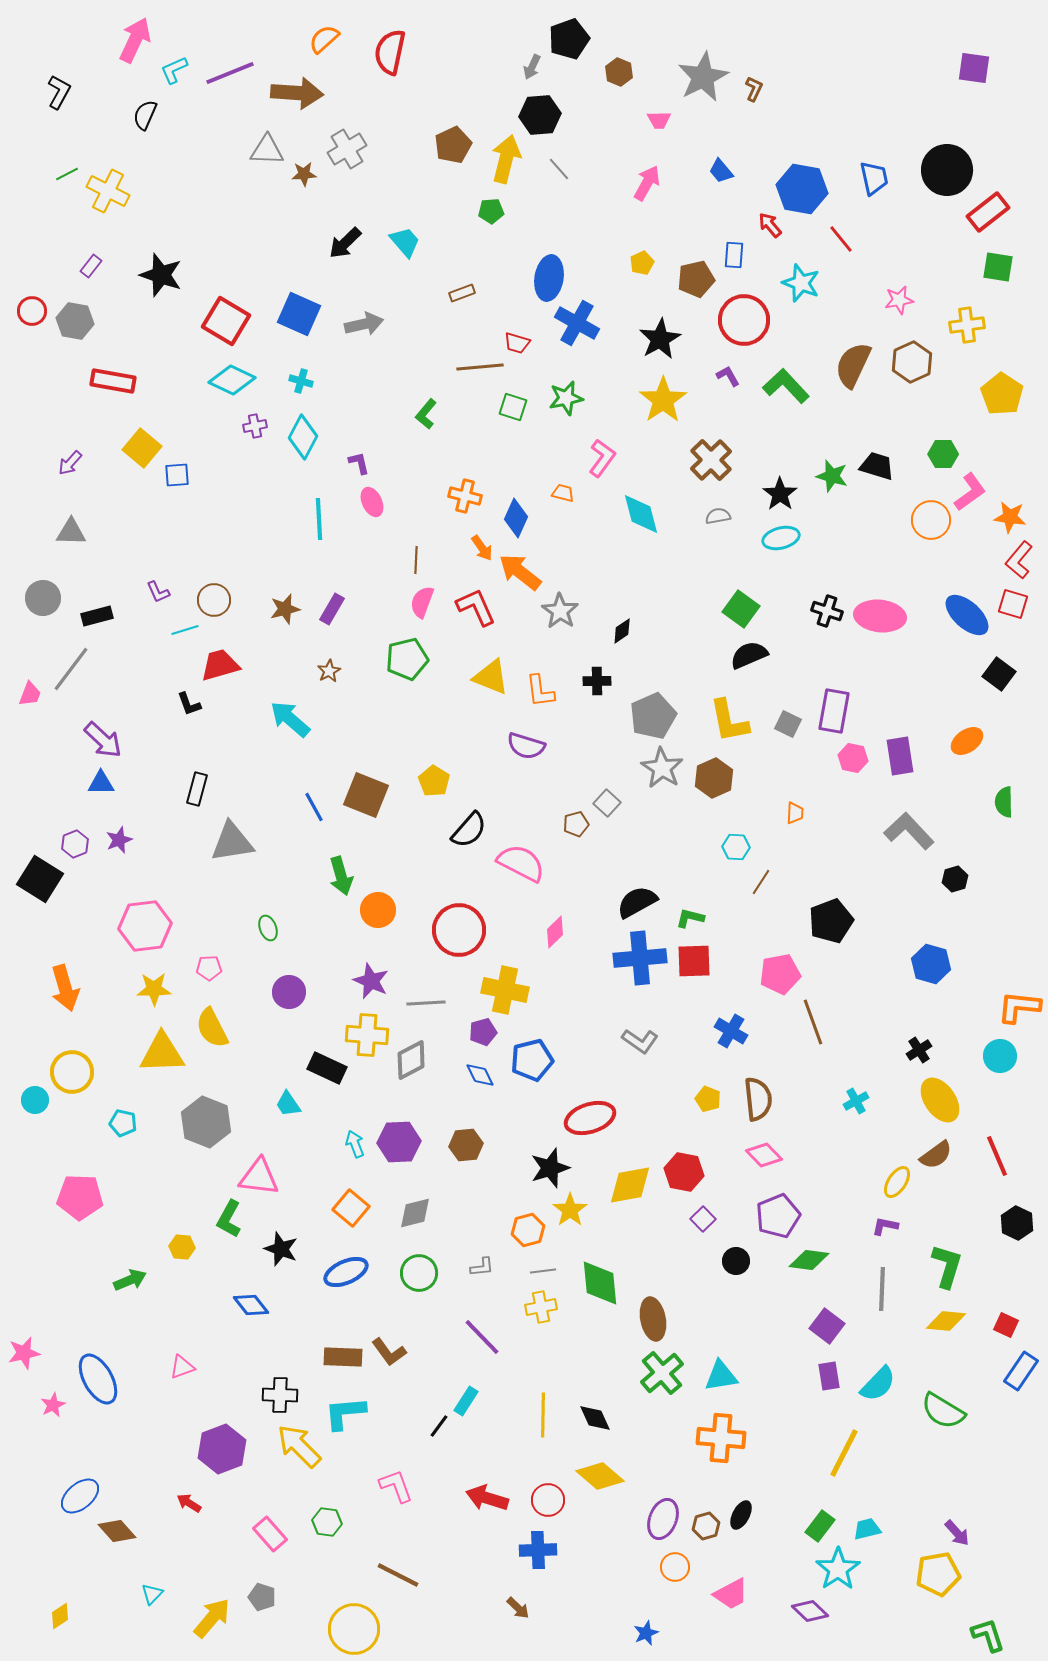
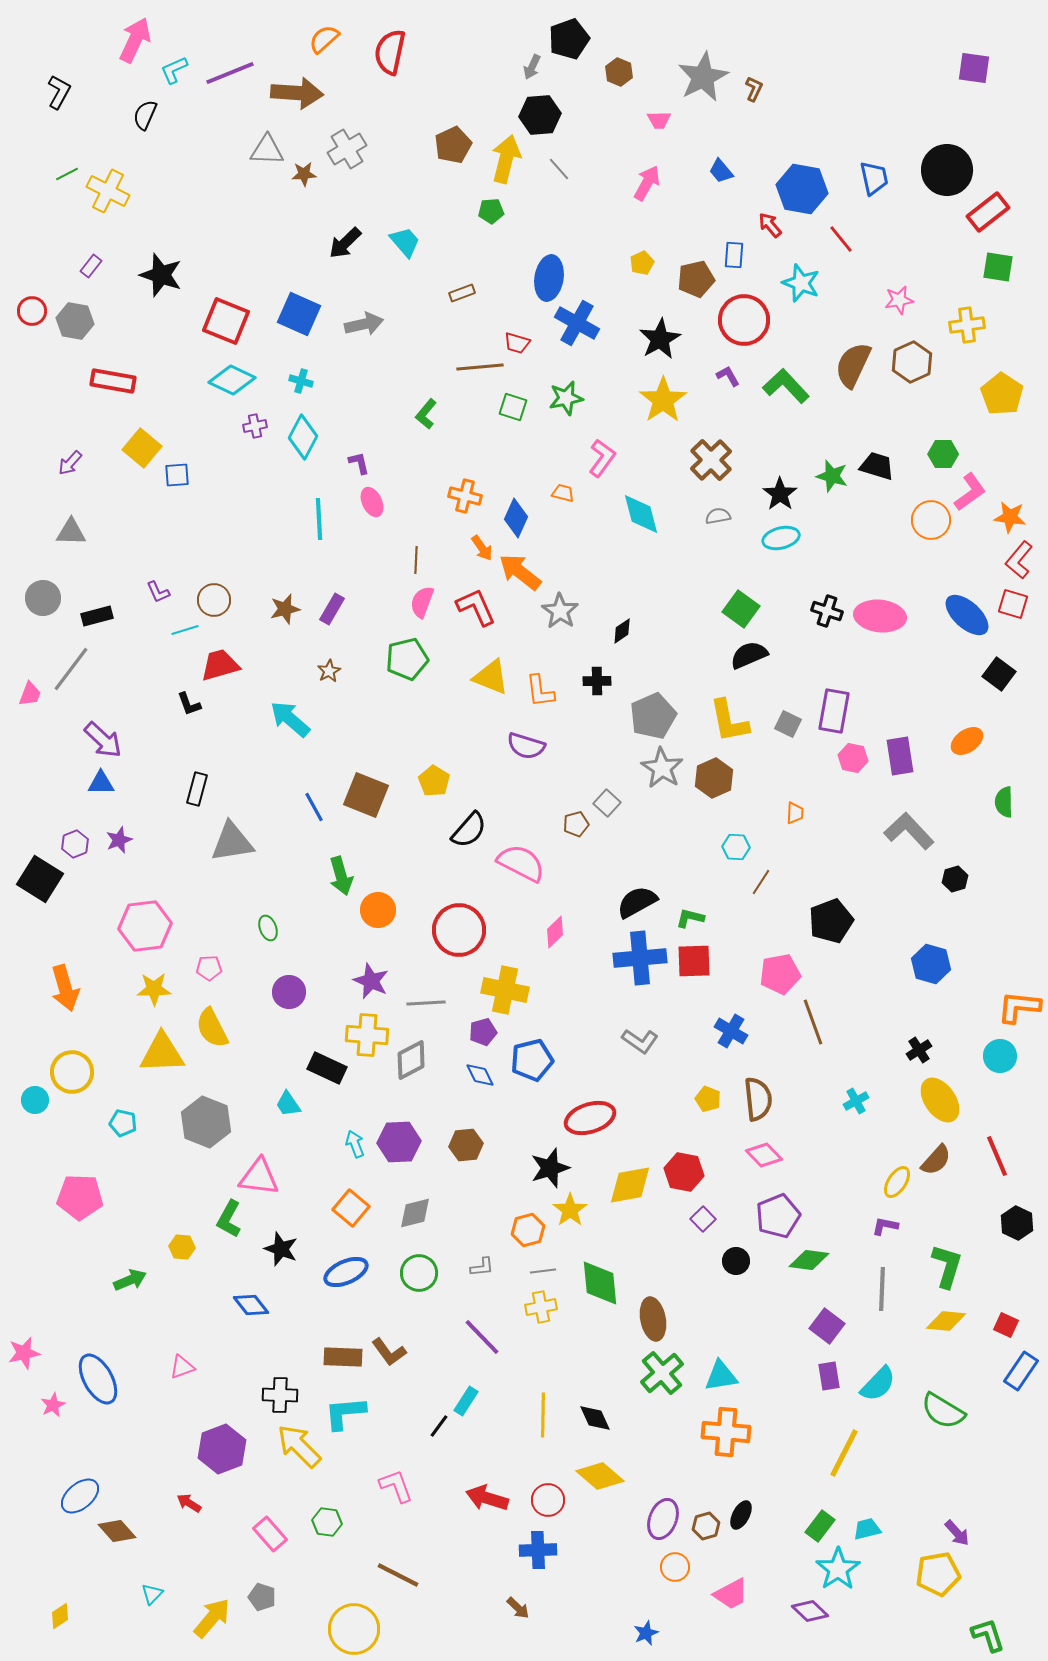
red square at (226, 321): rotated 9 degrees counterclockwise
brown semicircle at (936, 1155): moved 5 px down; rotated 12 degrees counterclockwise
orange cross at (721, 1438): moved 5 px right, 6 px up
